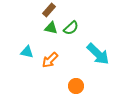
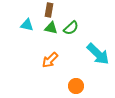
brown rectangle: rotated 32 degrees counterclockwise
cyan triangle: moved 27 px up
